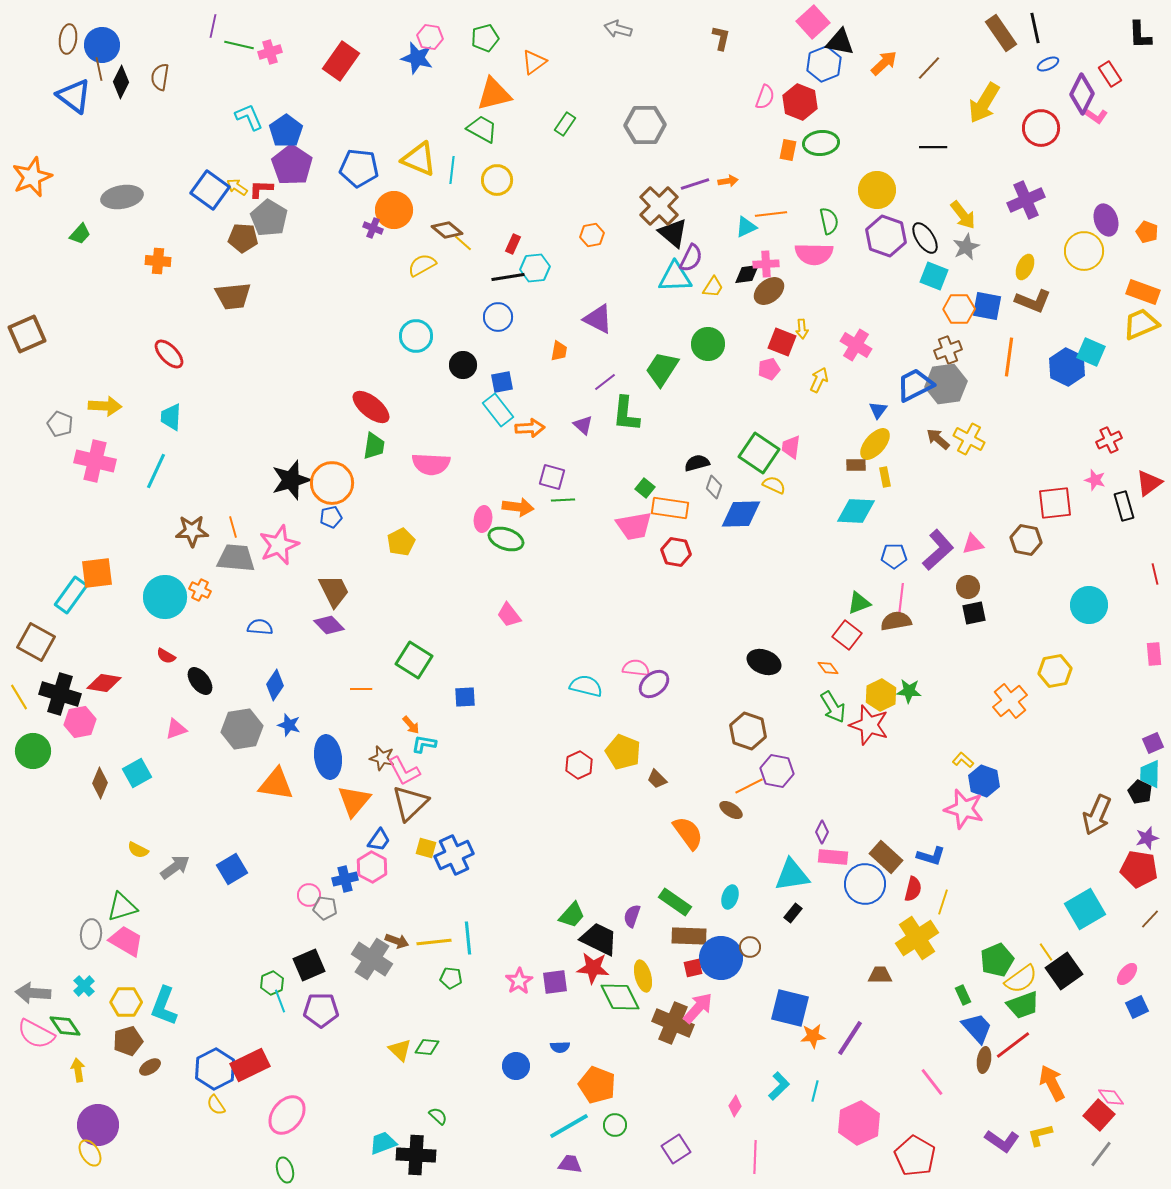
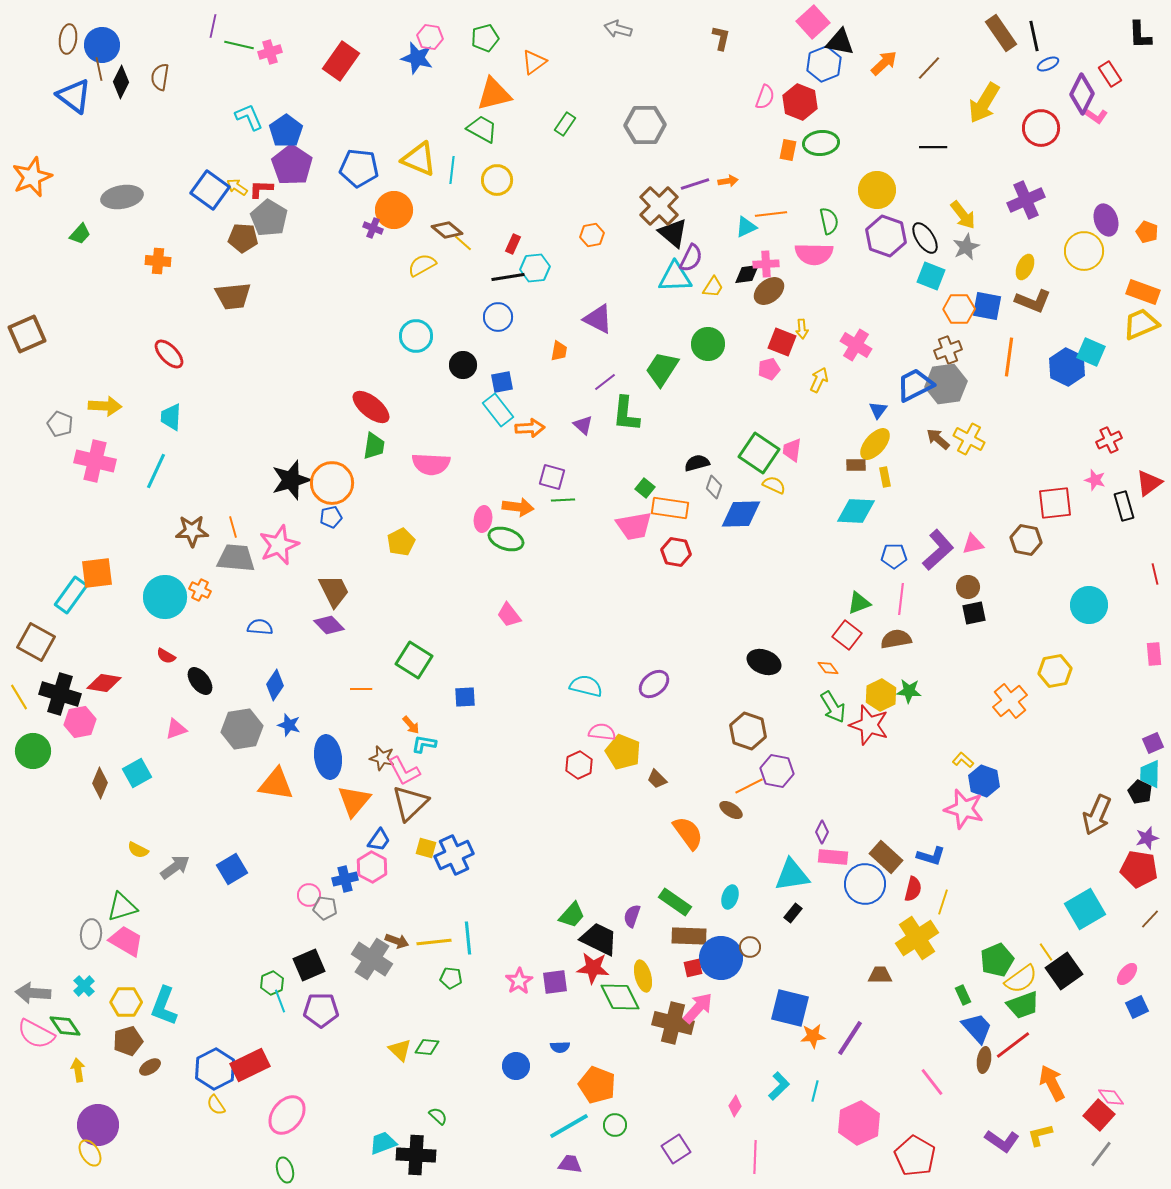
black line at (1035, 28): moved 1 px left, 8 px down
cyan square at (934, 276): moved 3 px left
pink trapezoid at (791, 447): moved 1 px right, 3 px down
brown semicircle at (896, 621): moved 18 px down
pink semicircle at (636, 668): moved 34 px left, 64 px down
brown cross at (673, 1023): rotated 9 degrees counterclockwise
